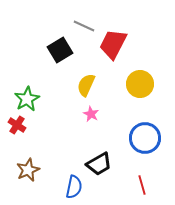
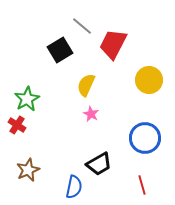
gray line: moved 2 px left; rotated 15 degrees clockwise
yellow circle: moved 9 px right, 4 px up
